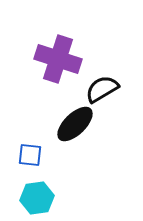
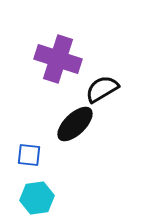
blue square: moved 1 px left
